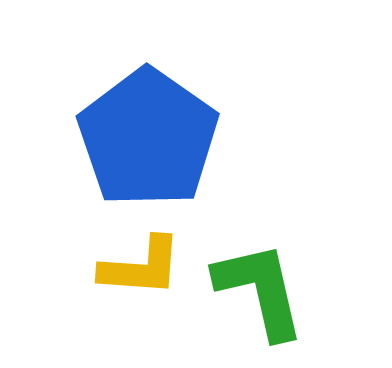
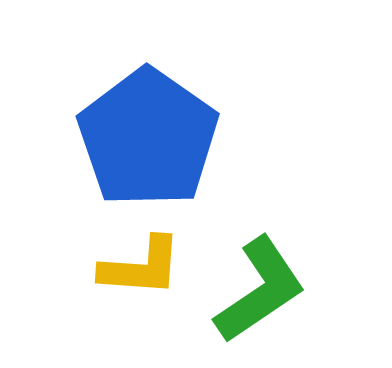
green L-shape: rotated 69 degrees clockwise
